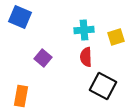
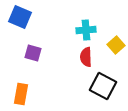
cyan cross: moved 2 px right
yellow square: moved 8 px down; rotated 24 degrees counterclockwise
purple square: moved 10 px left, 5 px up; rotated 24 degrees counterclockwise
orange rectangle: moved 2 px up
